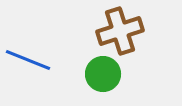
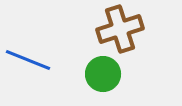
brown cross: moved 2 px up
